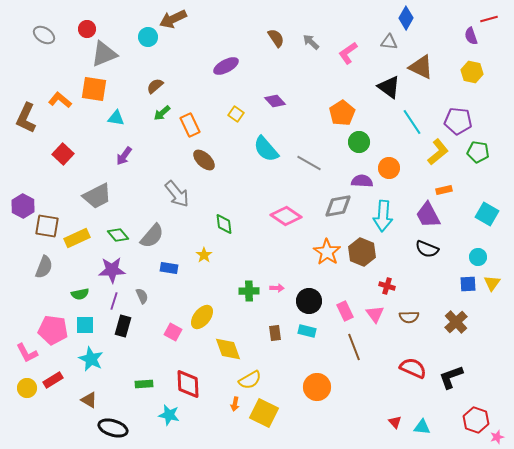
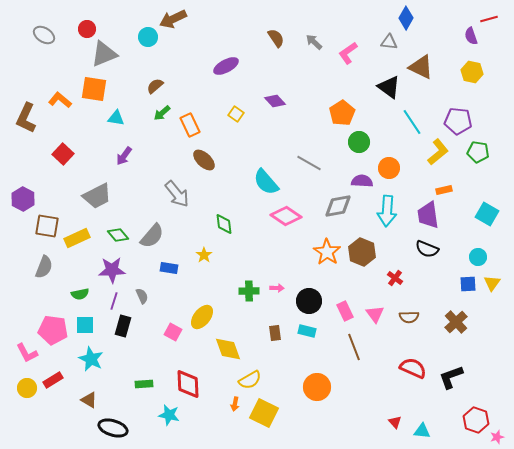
gray arrow at (311, 42): moved 3 px right
cyan semicircle at (266, 149): moved 33 px down
purple hexagon at (23, 206): moved 7 px up
purple trapezoid at (428, 215): rotated 20 degrees clockwise
cyan arrow at (383, 216): moved 4 px right, 5 px up
red cross at (387, 286): moved 8 px right, 8 px up; rotated 21 degrees clockwise
cyan triangle at (422, 427): moved 4 px down
